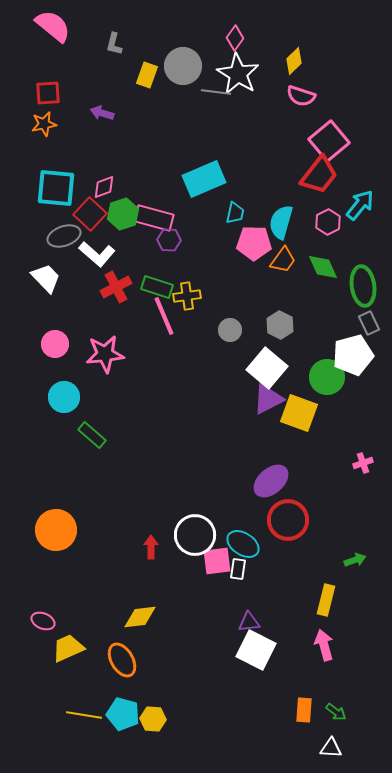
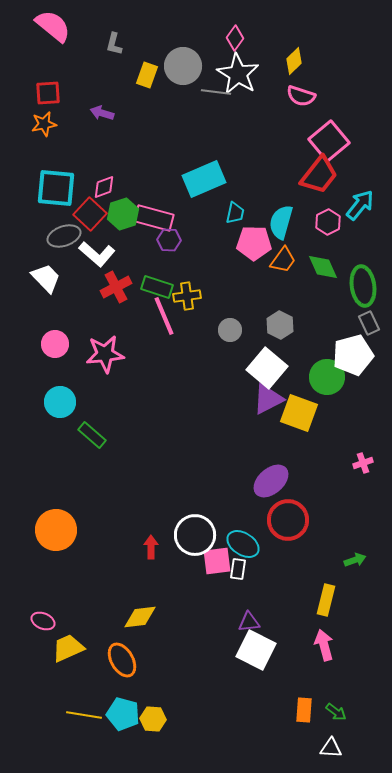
cyan circle at (64, 397): moved 4 px left, 5 px down
